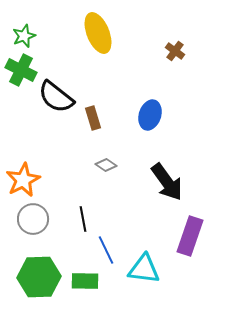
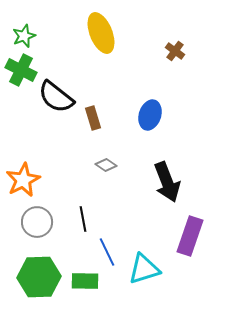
yellow ellipse: moved 3 px right
black arrow: rotated 15 degrees clockwise
gray circle: moved 4 px right, 3 px down
blue line: moved 1 px right, 2 px down
cyan triangle: rotated 24 degrees counterclockwise
